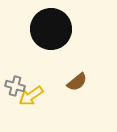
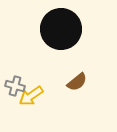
black circle: moved 10 px right
